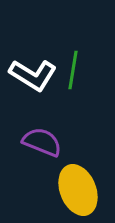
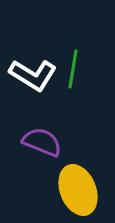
green line: moved 1 px up
